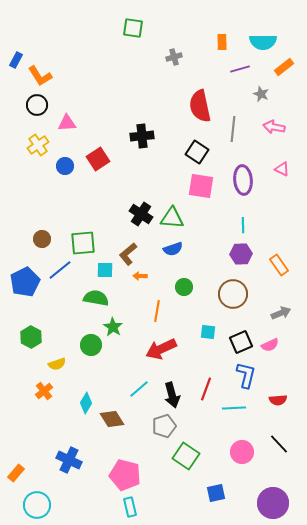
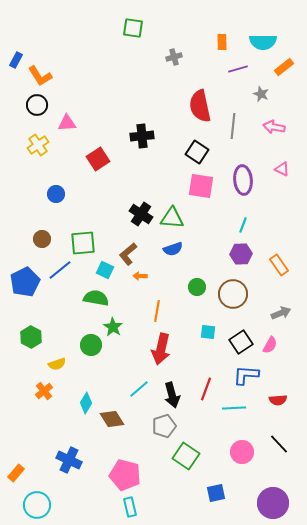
purple line at (240, 69): moved 2 px left
gray line at (233, 129): moved 3 px up
blue circle at (65, 166): moved 9 px left, 28 px down
cyan line at (243, 225): rotated 21 degrees clockwise
cyan square at (105, 270): rotated 24 degrees clockwise
green circle at (184, 287): moved 13 px right
black square at (241, 342): rotated 10 degrees counterclockwise
pink semicircle at (270, 345): rotated 36 degrees counterclockwise
red arrow at (161, 349): rotated 52 degrees counterclockwise
blue L-shape at (246, 375): rotated 100 degrees counterclockwise
